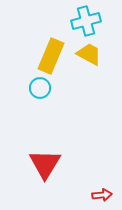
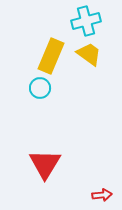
yellow trapezoid: rotated 8 degrees clockwise
